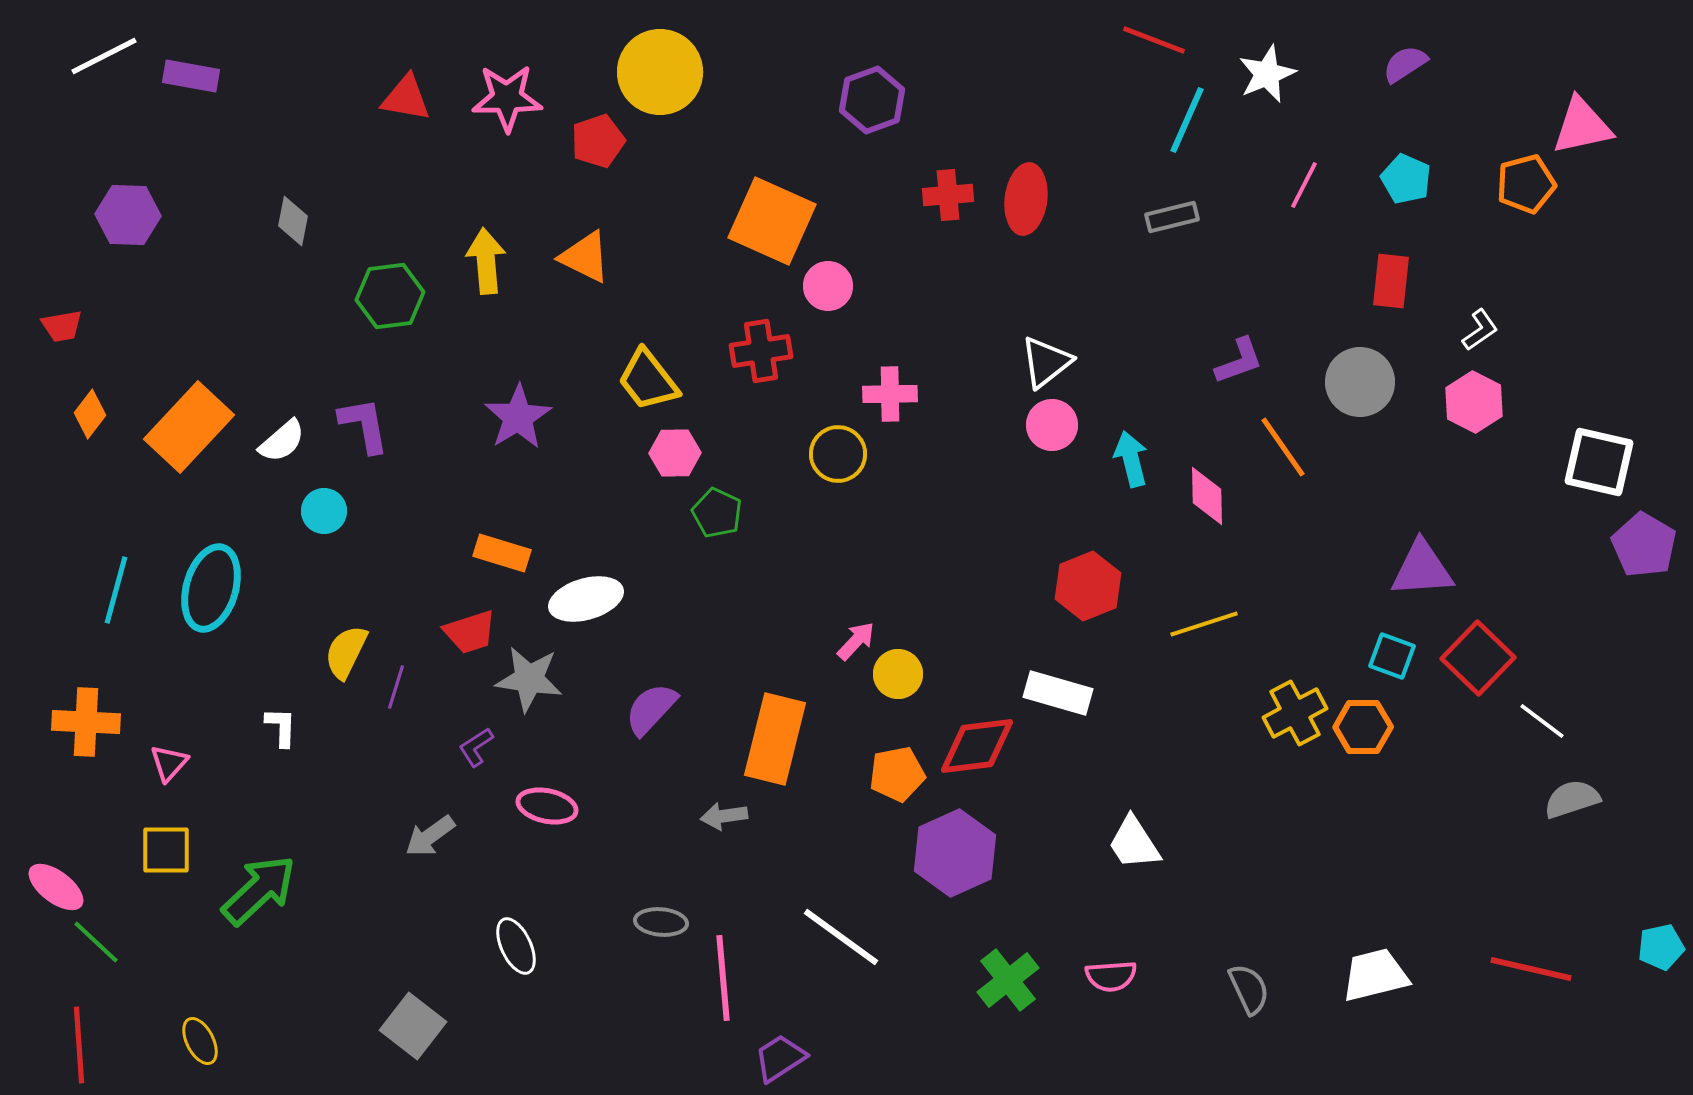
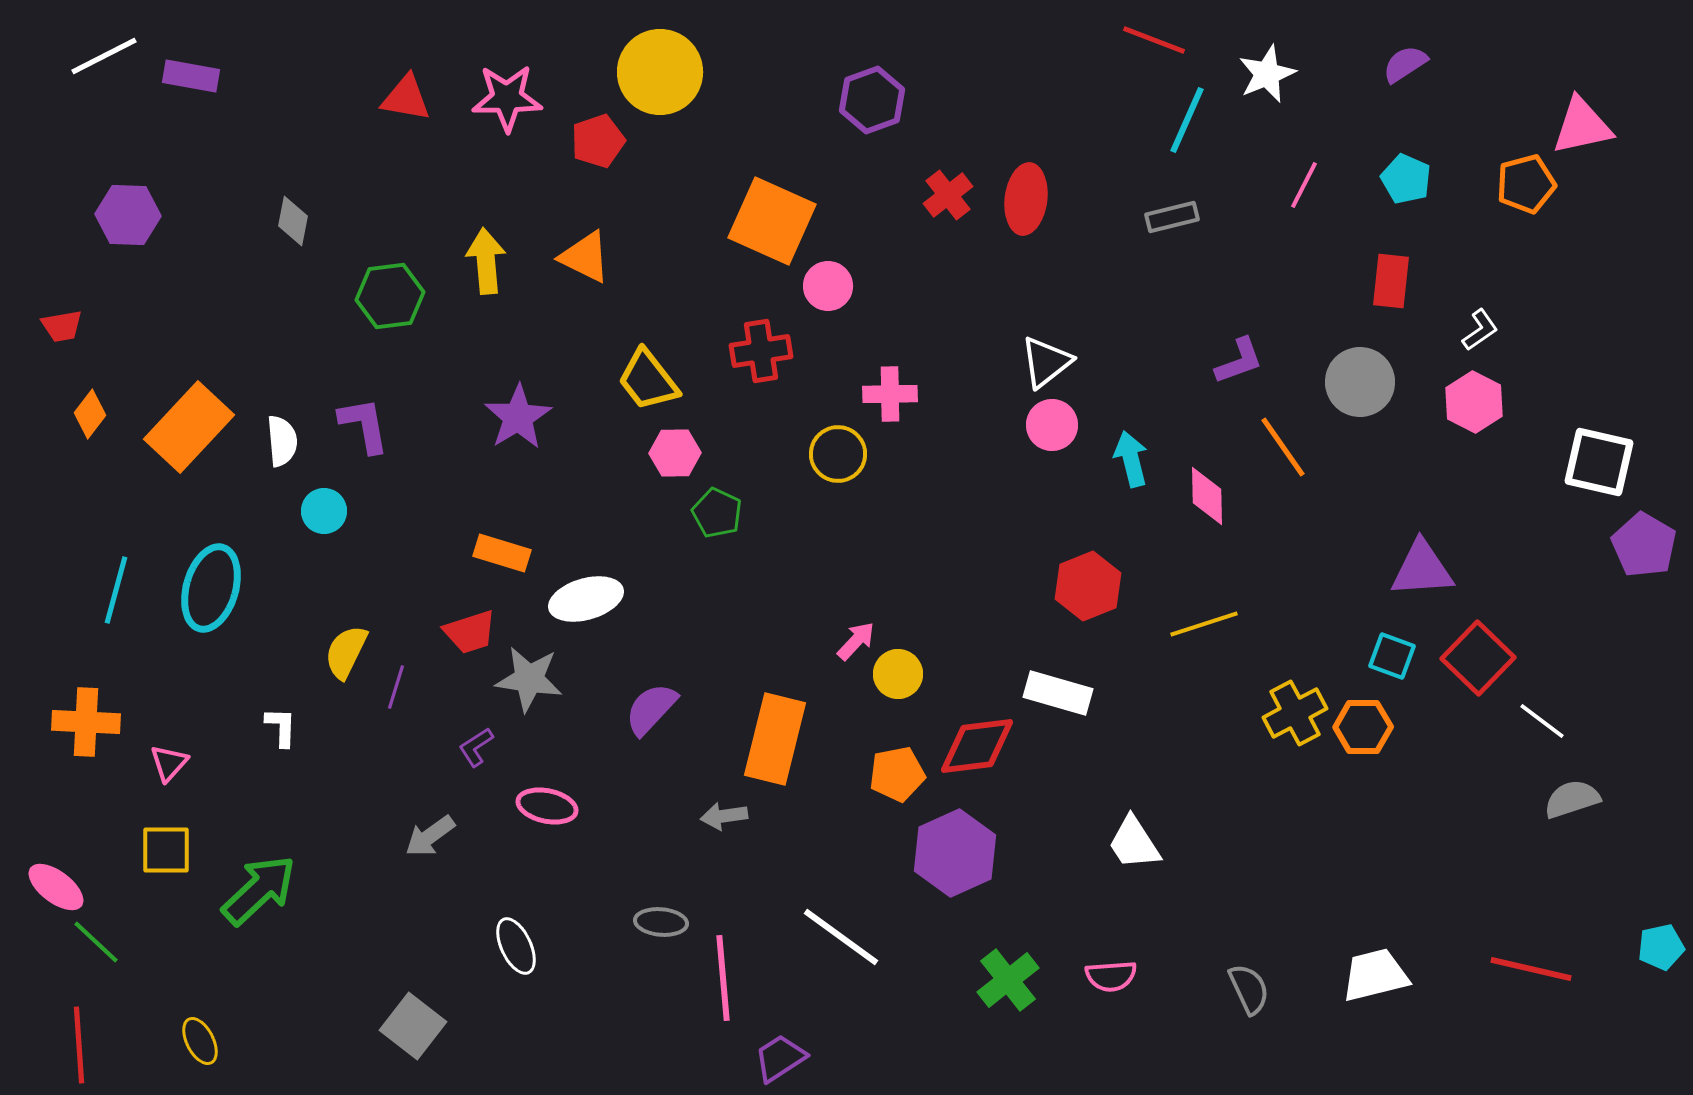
red cross at (948, 195): rotated 33 degrees counterclockwise
white semicircle at (282, 441): rotated 54 degrees counterclockwise
